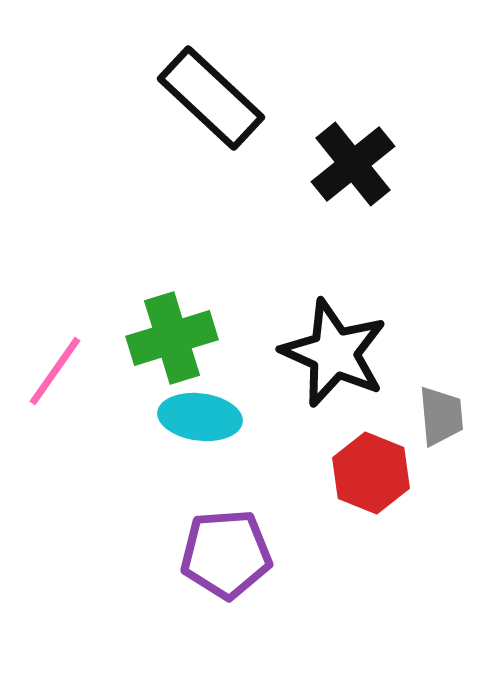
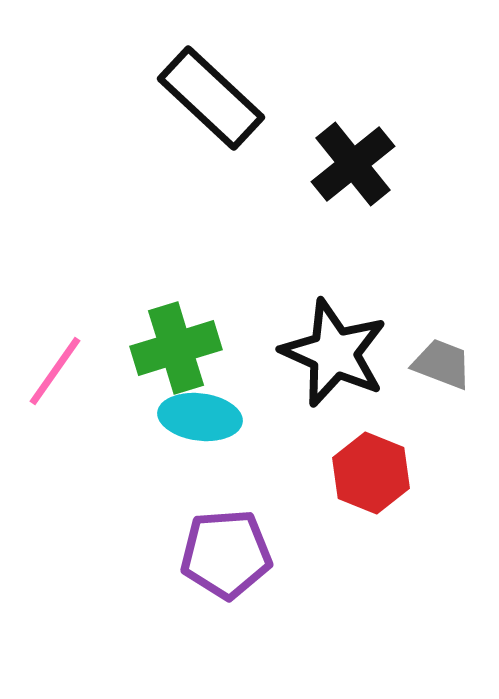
green cross: moved 4 px right, 10 px down
gray trapezoid: moved 1 px right, 52 px up; rotated 64 degrees counterclockwise
